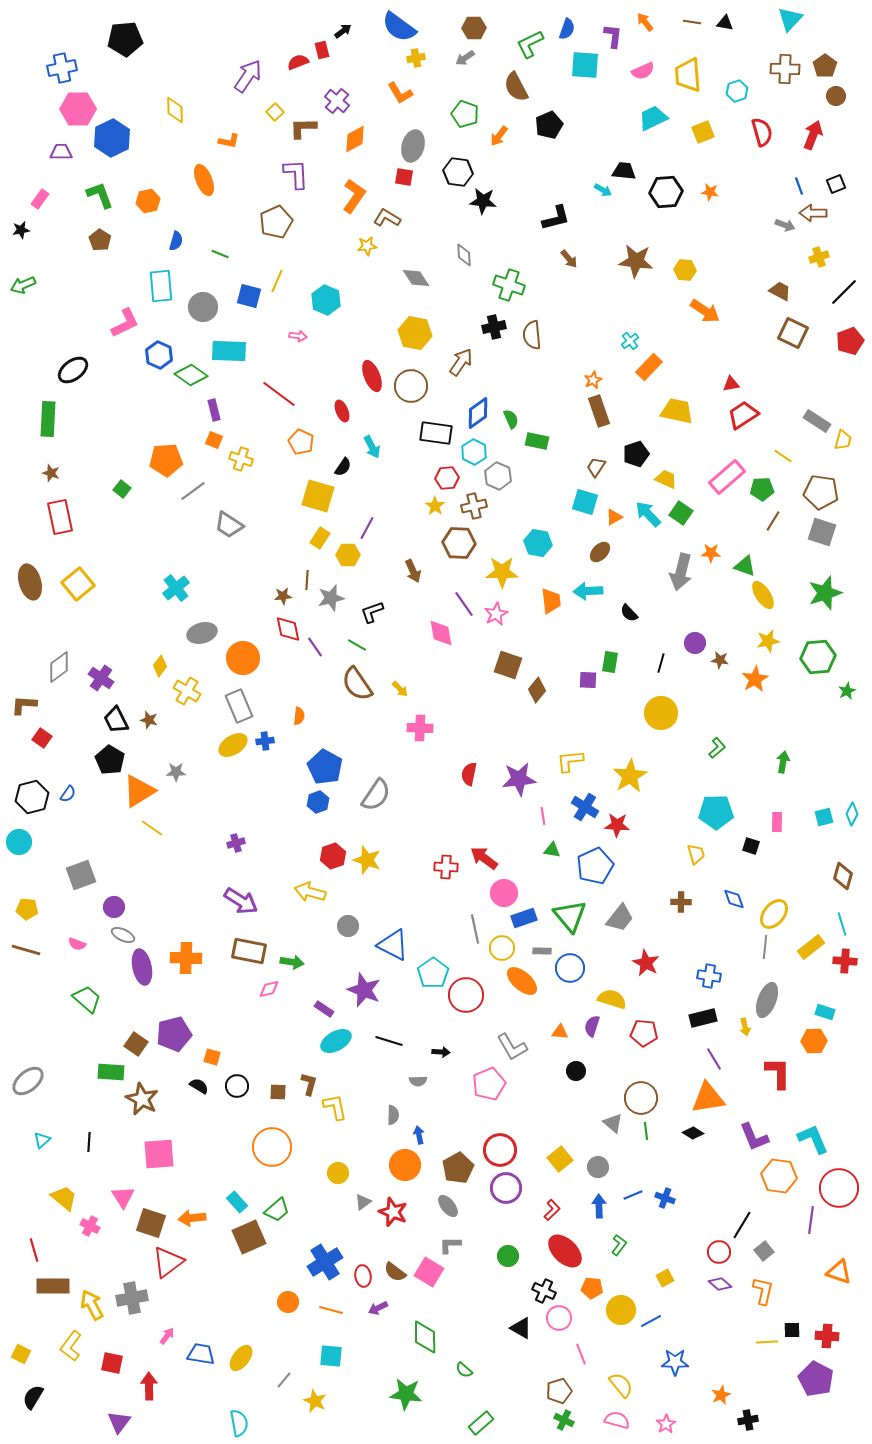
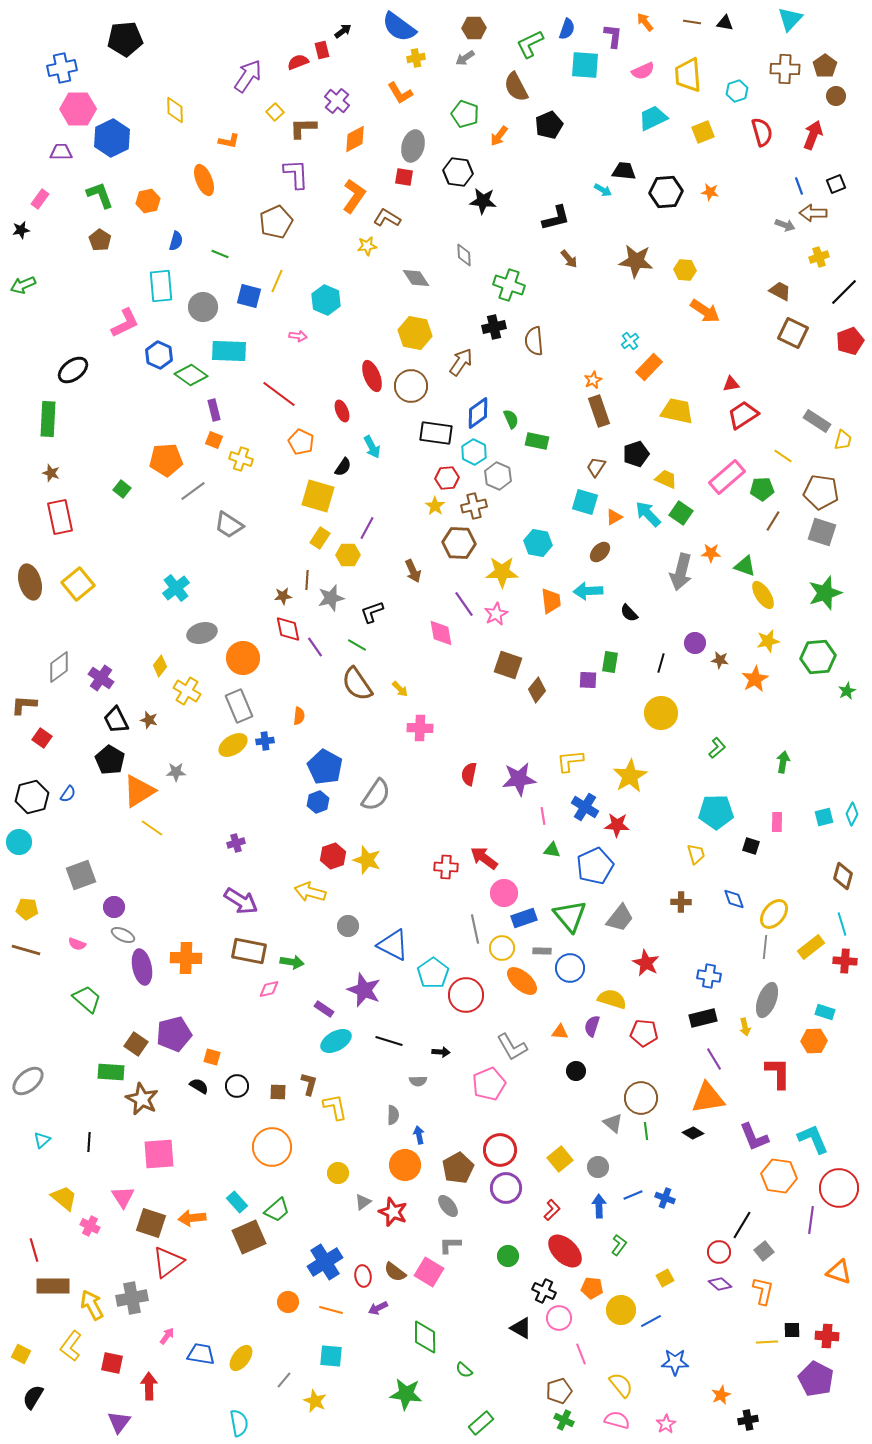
brown semicircle at (532, 335): moved 2 px right, 6 px down
